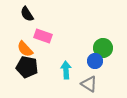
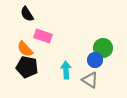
blue circle: moved 1 px up
gray triangle: moved 1 px right, 4 px up
